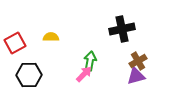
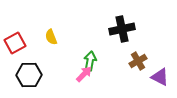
yellow semicircle: rotated 112 degrees counterclockwise
purple triangle: moved 24 px right, 1 px down; rotated 42 degrees clockwise
